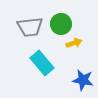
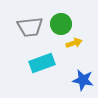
cyan rectangle: rotated 70 degrees counterclockwise
